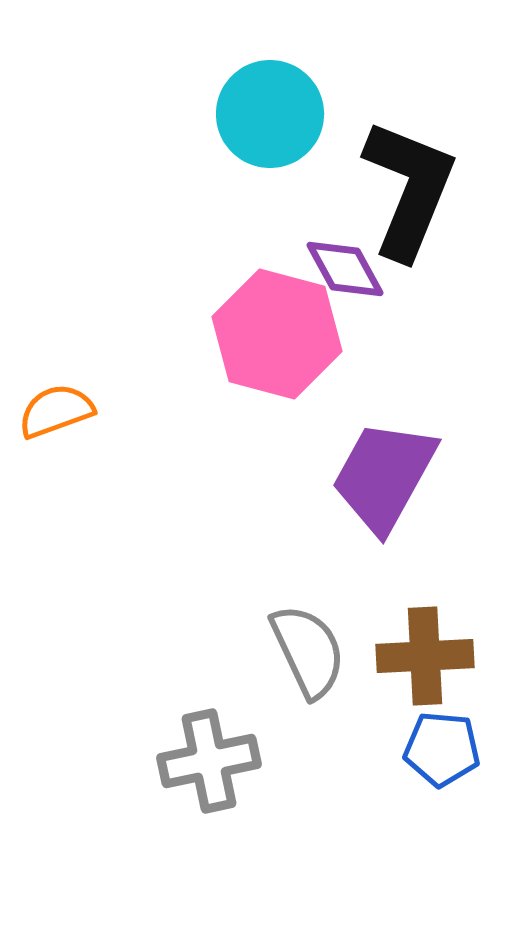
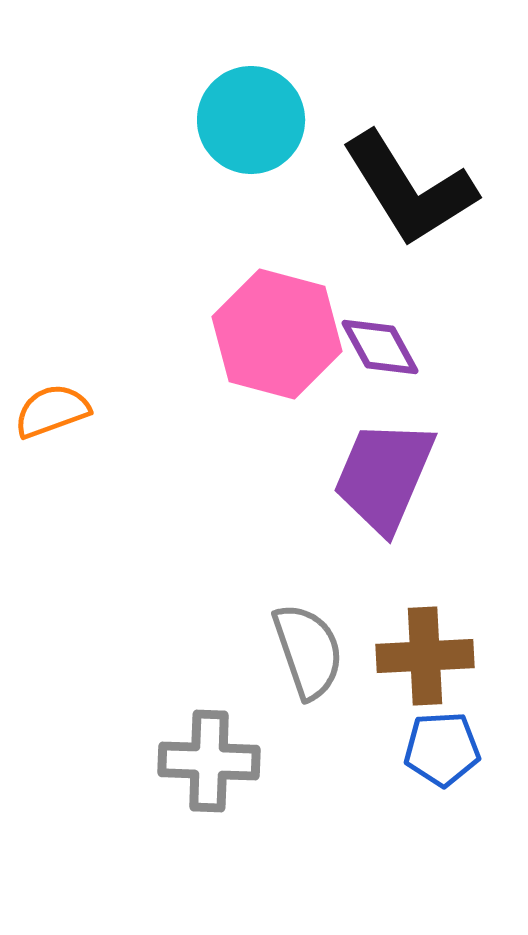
cyan circle: moved 19 px left, 6 px down
black L-shape: rotated 126 degrees clockwise
purple diamond: moved 35 px right, 78 px down
orange semicircle: moved 4 px left
purple trapezoid: rotated 6 degrees counterclockwise
gray semicircle: rotated 6 degrees clockwise
blue pentagon: rotated 8 degrees counterclockwise
gray cross: rotated 14 degrees clockwise
